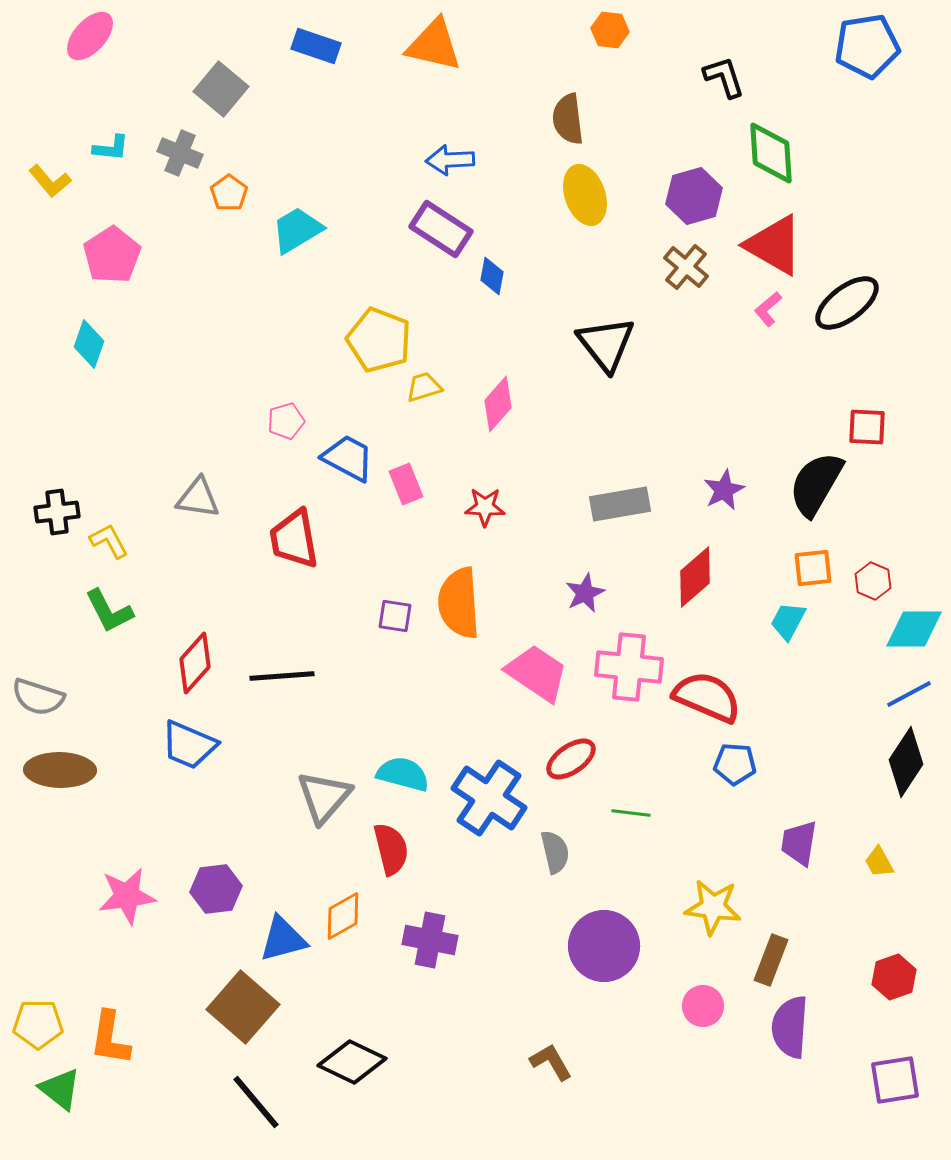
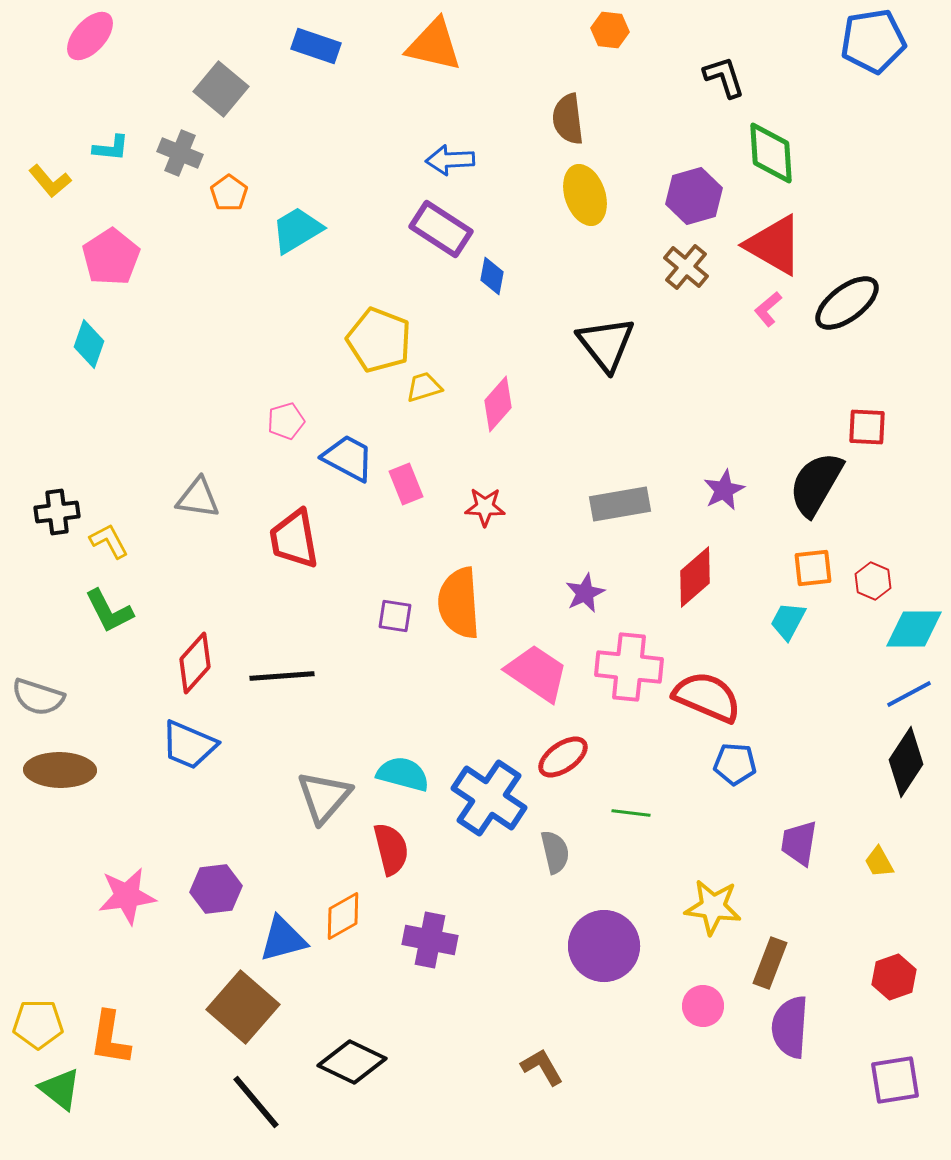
blue pentagon at (867, 46): moved 6 px right, 5 px up
pink pentagon at (112, 255): moved 1 px left, 2 px down
red ellipse at (571, 759): moved 8 px left, 2 px up
brown rectangle at (771, 960): moved 1 px left, 3 px down
brown L-shape at (551, 1062): moved 9 px left, 5 px down
